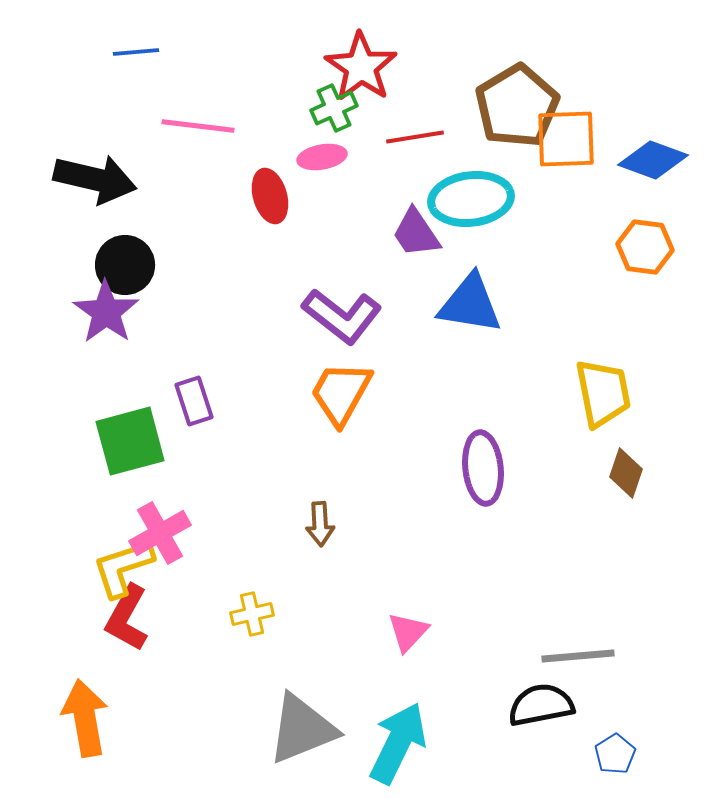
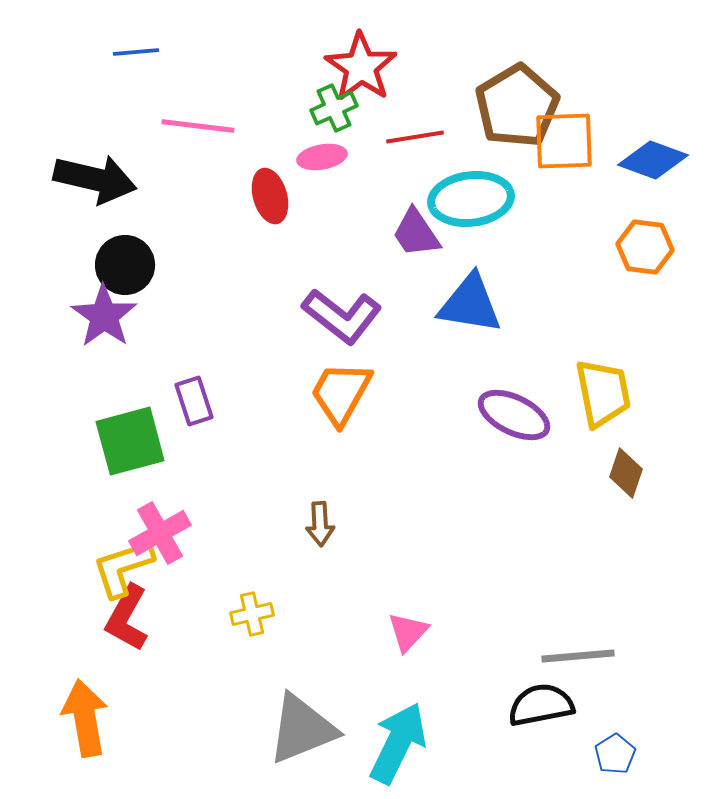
orange square: moved 2 px left, 2 px down
purple star: moved 2 px left, 4 px down
purple ellipse: moved 31 px right, 53 px up; rotated 58 degrees counterclockwise
